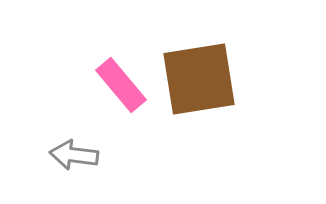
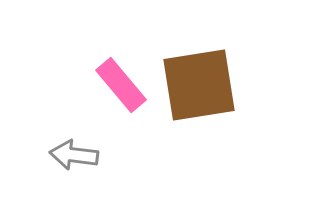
brown square: moved 6 px down
